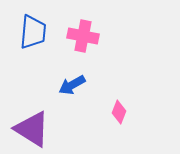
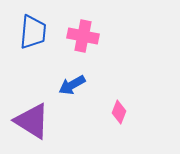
purple triangle: moved 8 px up
